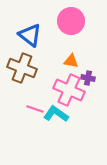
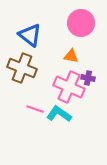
pink circle: moved 10 px right, 2 px down
orange triangle: moved 5 px up
pink cross: moved 3 px up
cyan L-shape: moved 3 px right
